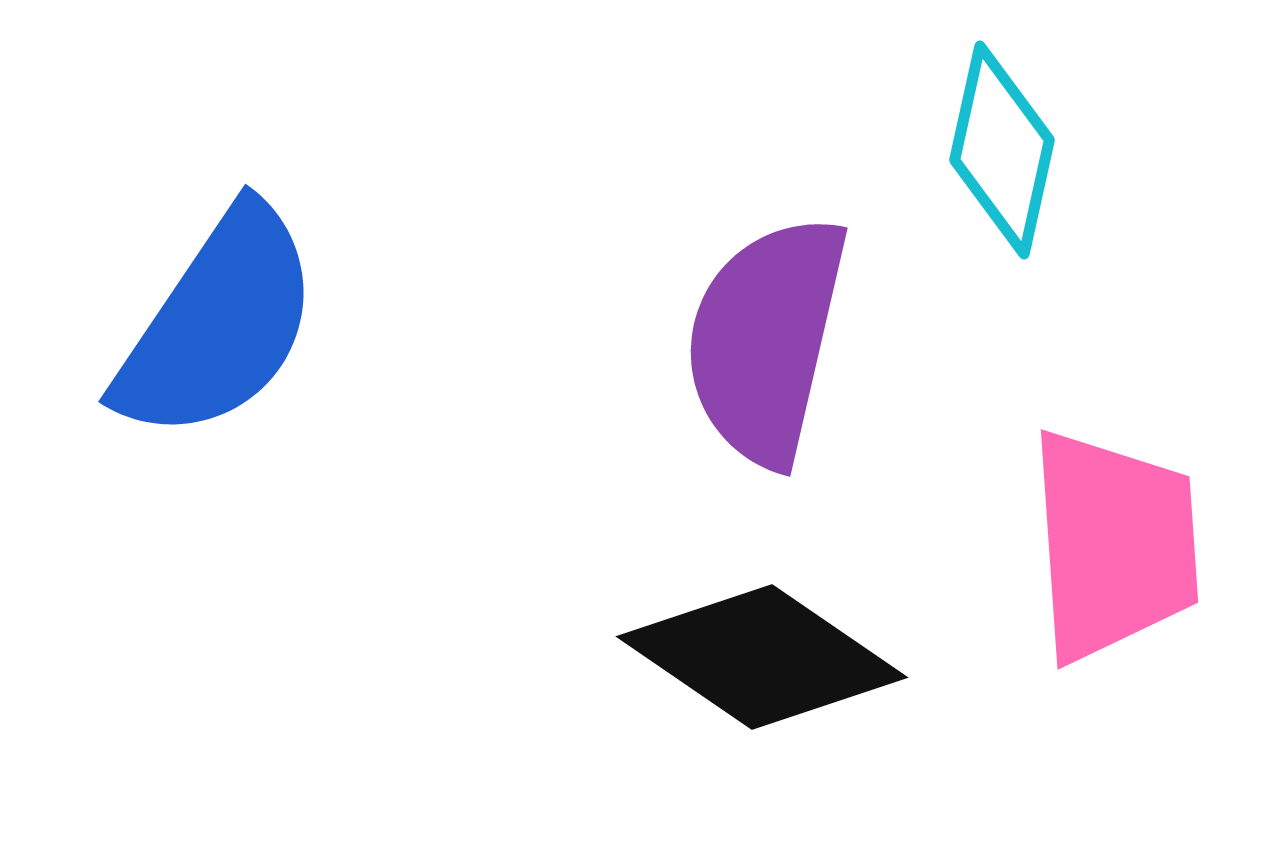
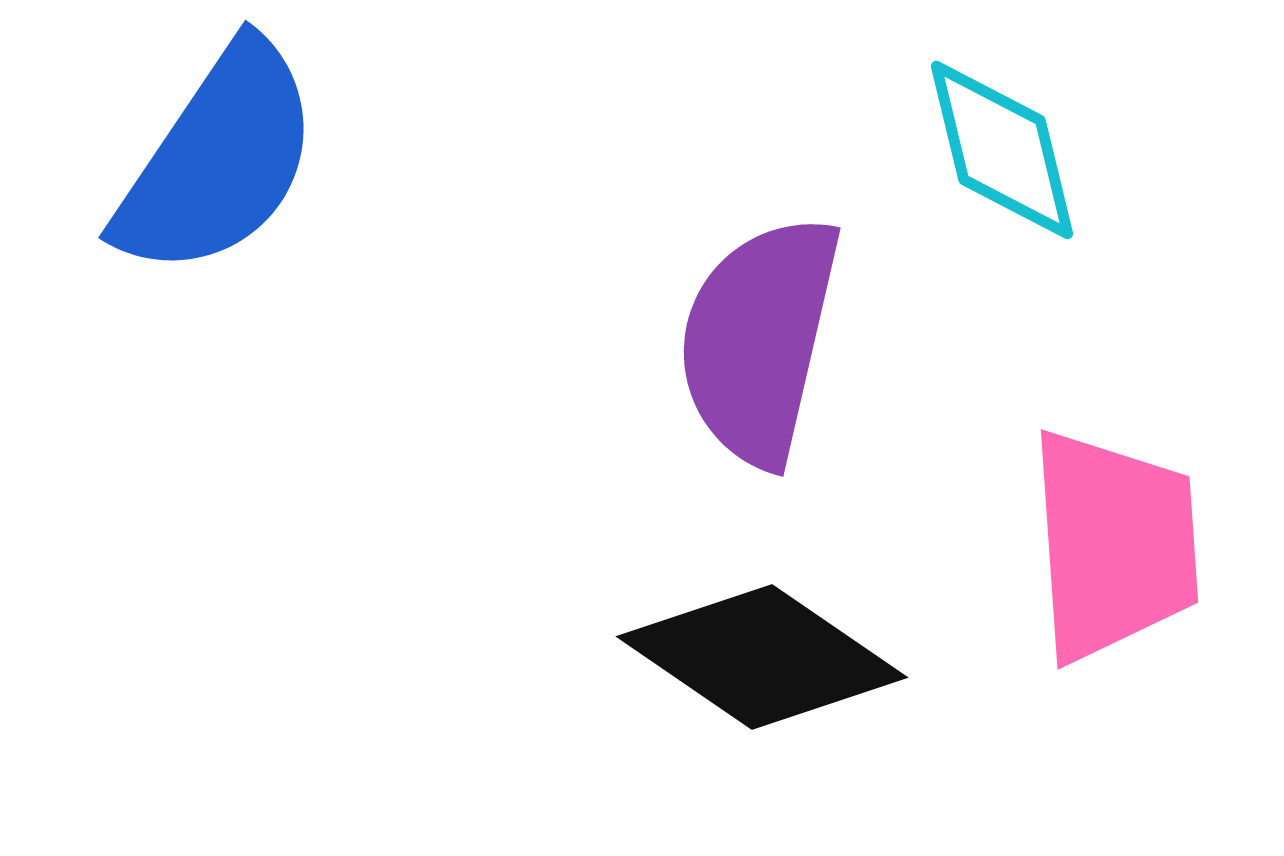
cyan diamond: rotated 26 degrees counterclockwise
blue semicircle: moved 164 px up
purple semicircle: moved 7 px left
